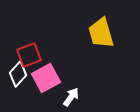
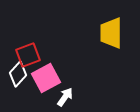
yellow trapezoid: moved 10 px right; rotated 16 degrees clockwise
red square: moved 1 px left
white arrow: moved 6 px left
